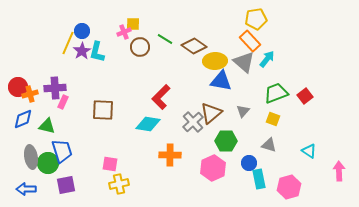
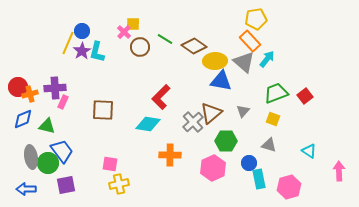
pink cross at (124, 32): rotated 24 degrees counterclockwise
blue trapezoid at (62, 151): rotated 20 degrees counterclockwise
